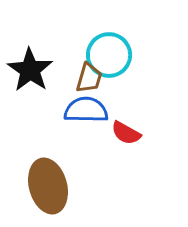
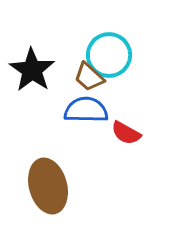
black star: moved 2 px right
brown trapezoid: moved 1 px up; rotated 116 degrees clockwise
